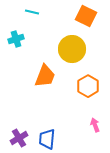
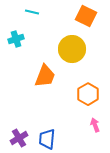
orange hexagon: moved 8 px down
